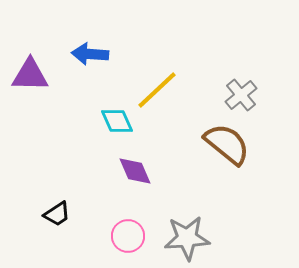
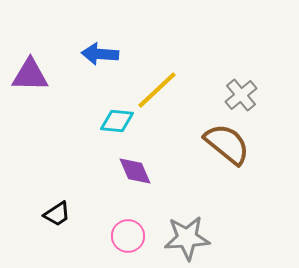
blue arrow: moved 10 px right
cyan diamond: rotated 60 degrees counterclockwise
